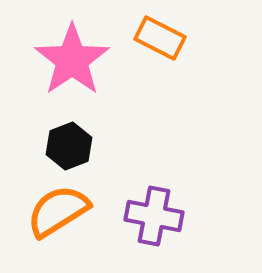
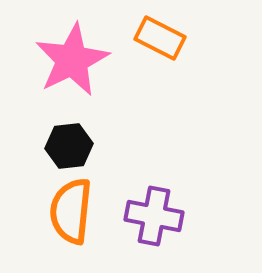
pink star: rotated 8 degrees clockwise
black hexagon: rotated 15 degrees clockwise
orange semicircle: moved 13 px right; rotated 52 degrees counterclockwise
